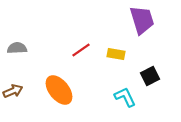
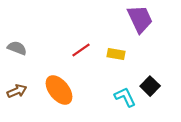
purple trapezoid: moved 2 px left, 1 px up; rotated 8 degrees counterclockwise
gray semicircle: rotated 24 degrees clockwise
black square: moved 10 px down; rotated 18 degrees counterclockwise
brown arrow: moved 4 px right
